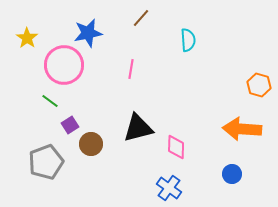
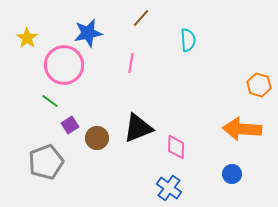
pink line: moved 6 px up
black triangle: rotated 8 degrees counterclockwise
brown circle: moved 6 px right, 6 px up
